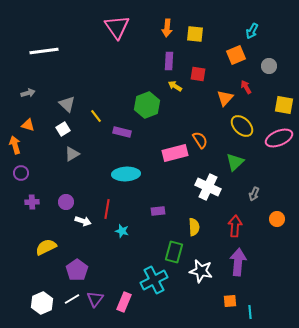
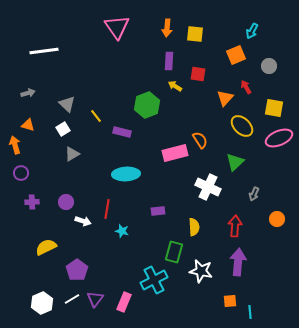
yellow square at (284, 105): moved 10 px left, 3 px down
